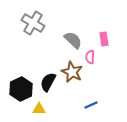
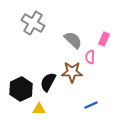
pink rectangle: rotated 32 degrees clockwise
brown star: rotated 25 degrees counterclockwise
